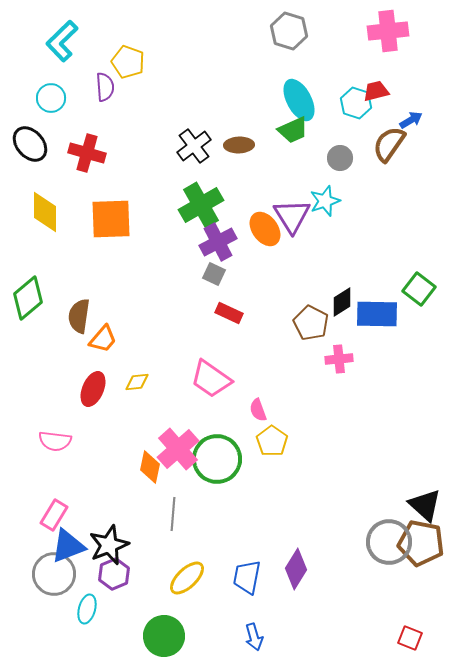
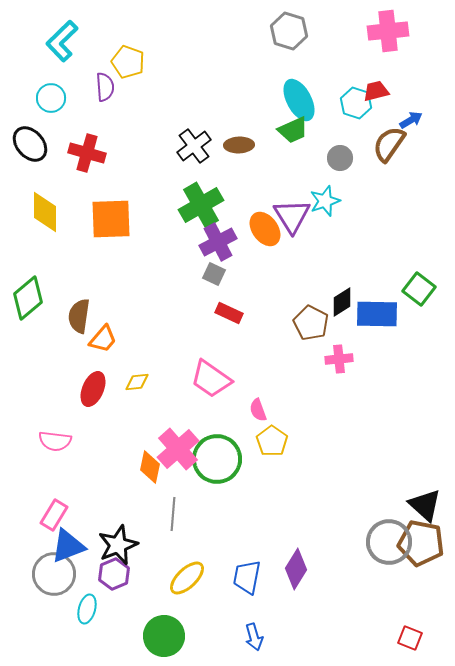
black star at (109, 545): moved 9 px right
